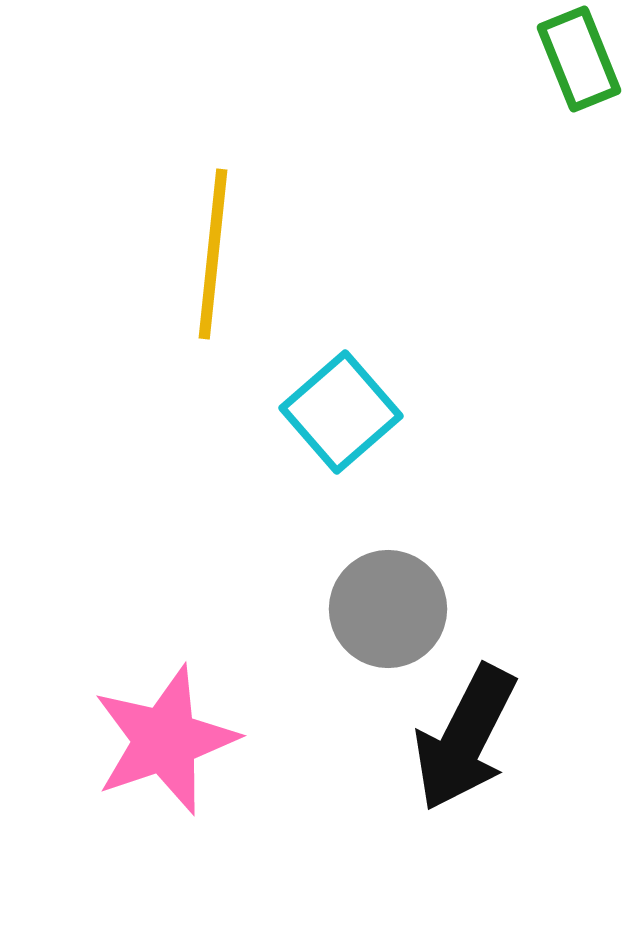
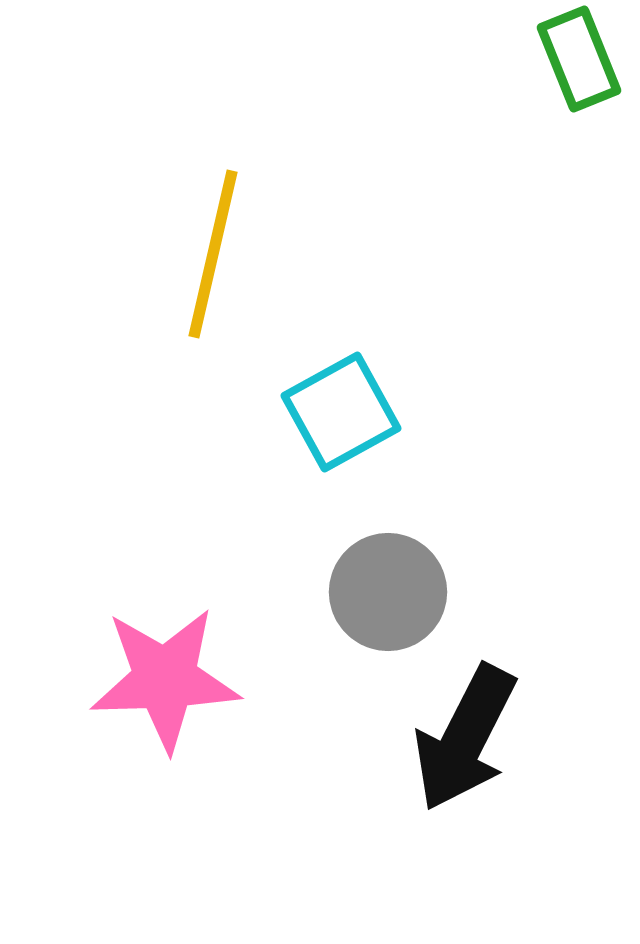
yellow line: rotated 7 degrees clockwise
cyan square: rotated 12 degrees clockwise
gray circle: moved 17 px up
pink star: moved 61 px up; rotated 17 degrees clockwise
